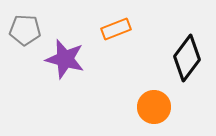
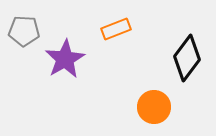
gray pentagon: moved 1 px left, 1 px down
purple star: rotated 27 degrees clockwise
